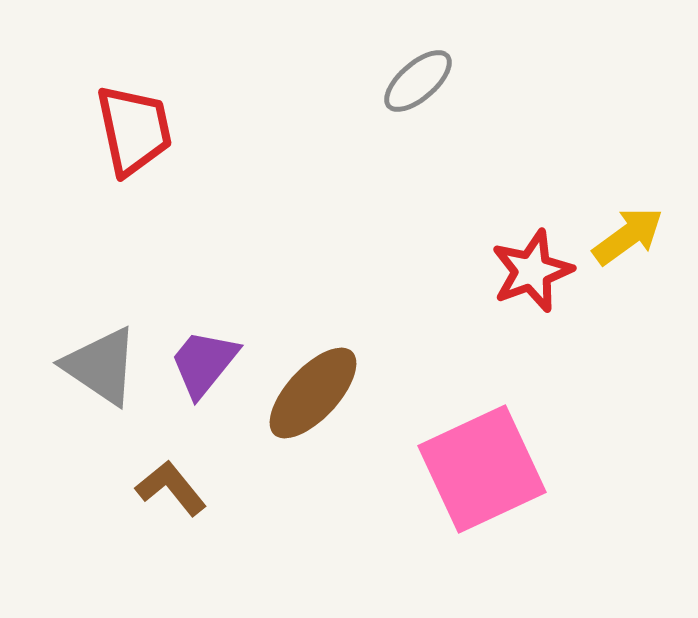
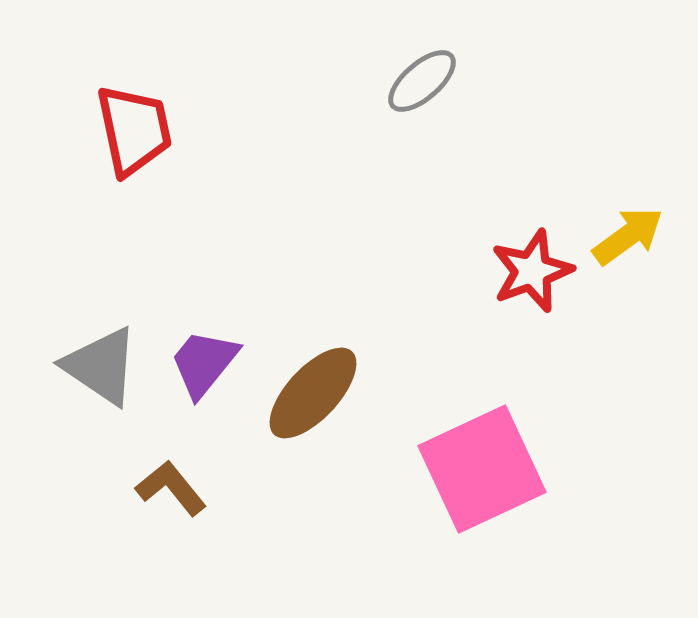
gray ellipse: moved 4 px right
